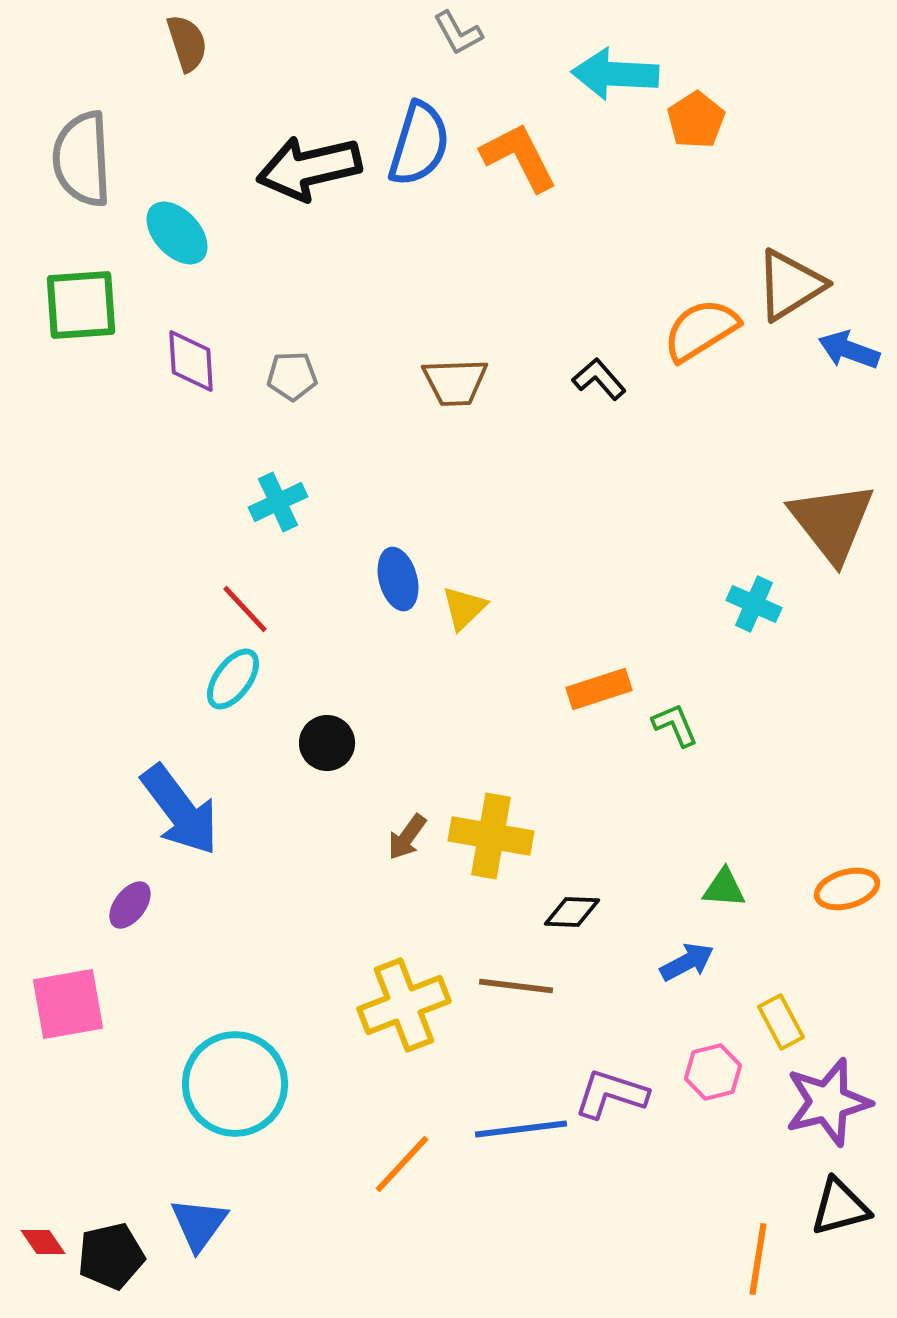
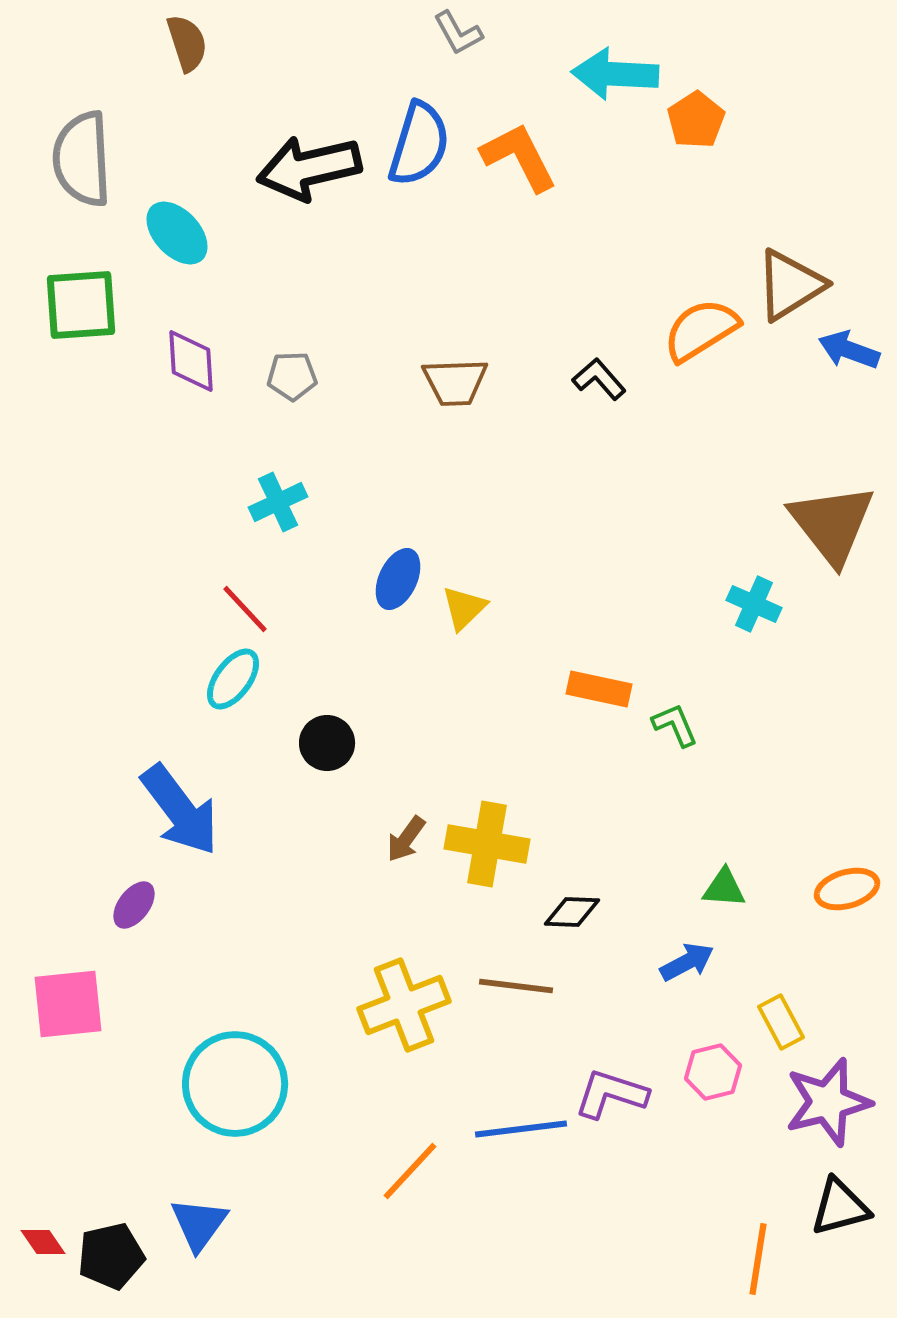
brown triangle at (832, 522): moved 2 px down
blue ellipse at (398, 579): rotated 40 degrees clockwise
orange rectangle at (599, 689): rotated 30 degrees clockwise
yellow cross at (491, 836): moved 4 px left, 8 px down
brown arrow at (407, 837): moved 1 px left, 2 px down
purple ellipse at (130, 905): moved 4 px right
pink square at (68, 1004): rotated 4 degrees clockwise
orange line at (402, 1164): moved 8 px right, 7 px down
